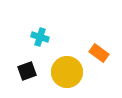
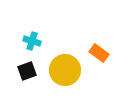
cyan cross: moved 8 px left, 4 px down
yellow circle: moved 2 px left, 2 px up
